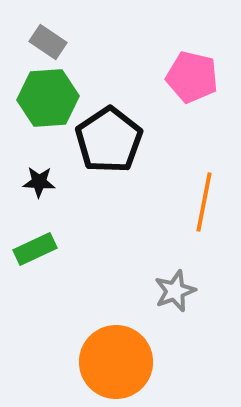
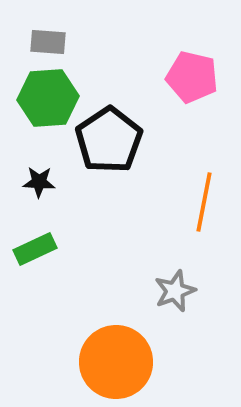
gray rectangle: rotated 30 degrees counterclockwise
